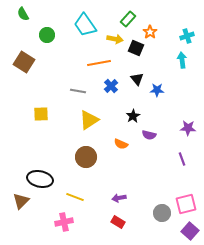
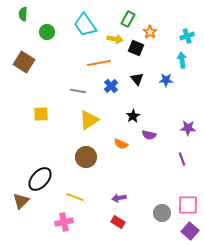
green semicircle: rotated 32 degrees clockwise
green rectangle: rotated 14 degrees counterclockwise
green circle: moved 3 px up
blue star: moved 9 px right, 10 px up
black ellipse: rotated 60 degrees counterclockwise
pink square: moved 2 px right, 1 px down; rotated 15 degrees clockwise
